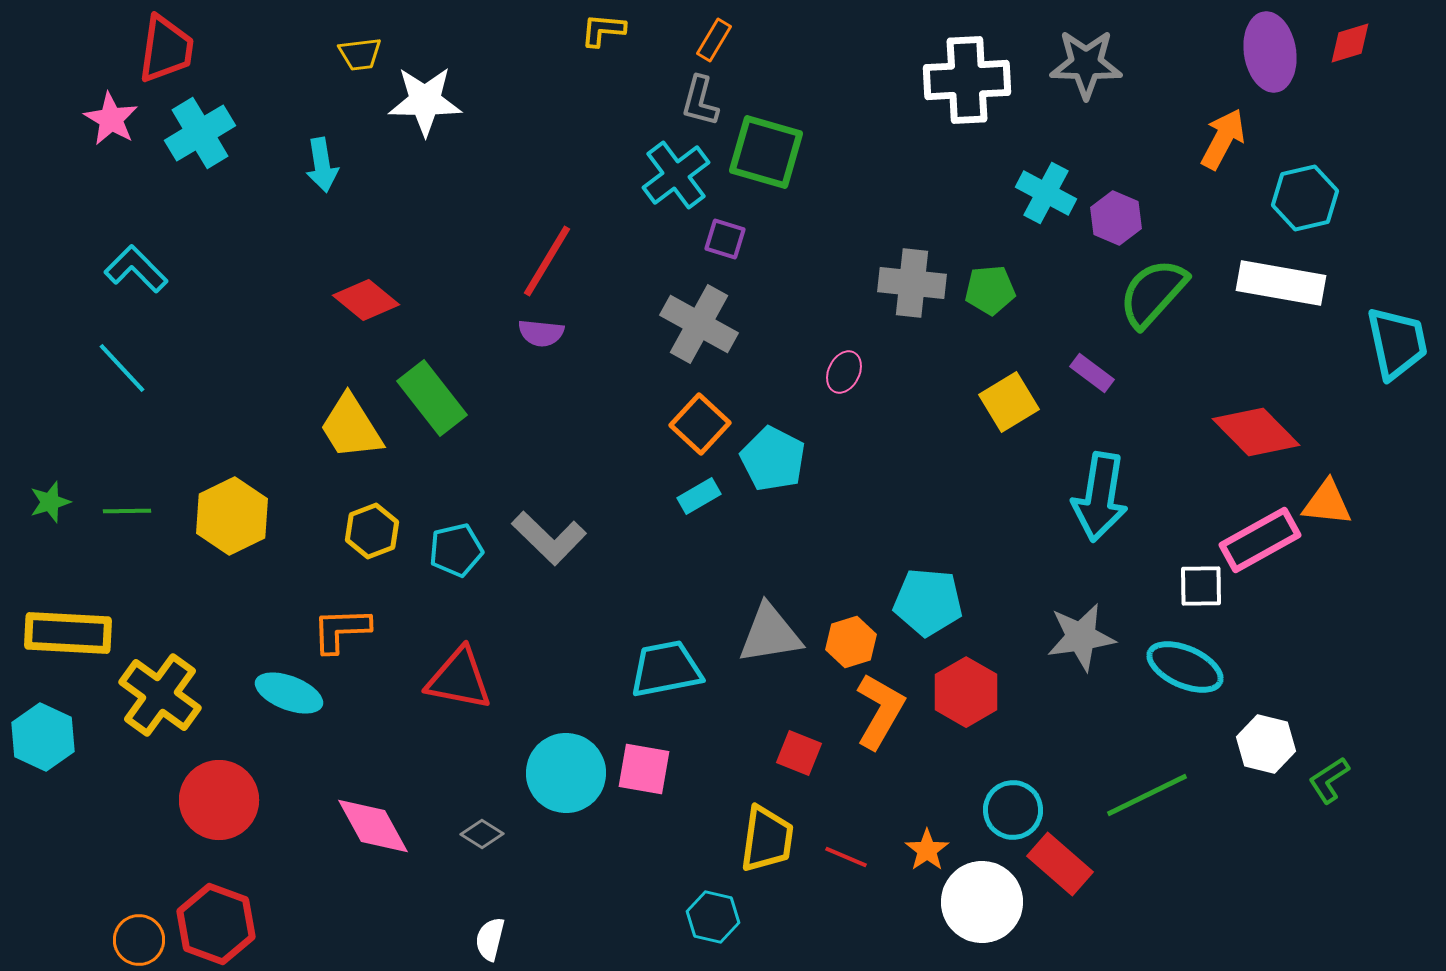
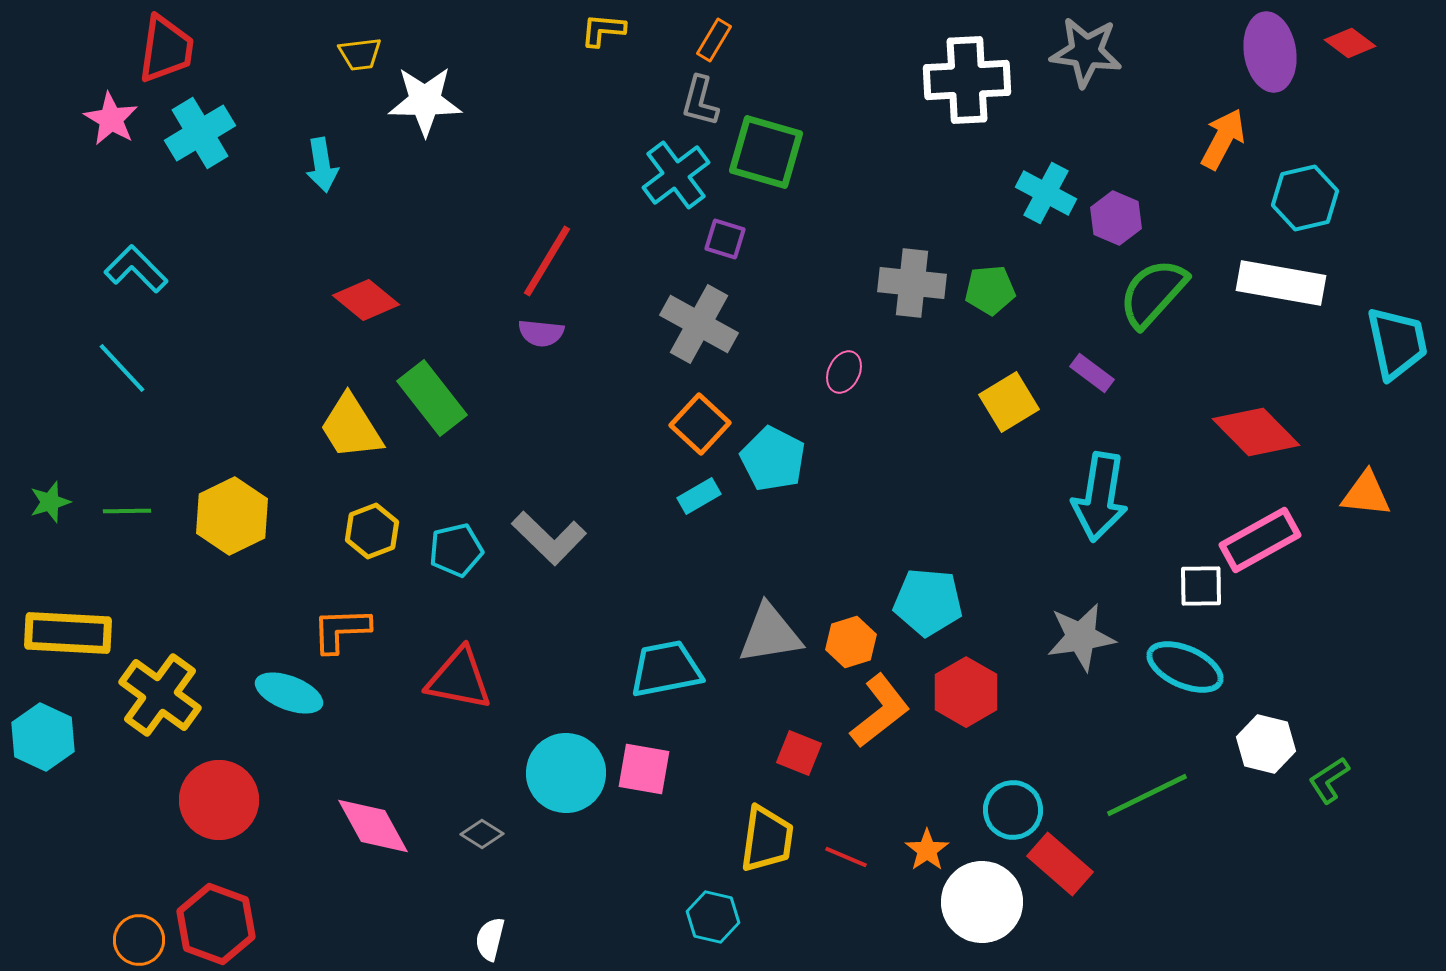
red diamond at (1350, 43): rotated 54 degrees clockwise
gray star at (1086, 64): moved 12 px up; rotated 6 degrees clockwise
orange triangle at (1327, 503): moved 39 px right, 9 px up
orange L-shape at (880, 711): rotated 22 degrees clockwise
